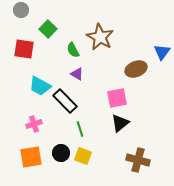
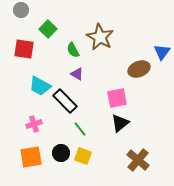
brown ellipse: moved 3 px right
green line: rotated 21 degrees counterclockwise
brown cross: rotated 25 degrees clockwise
